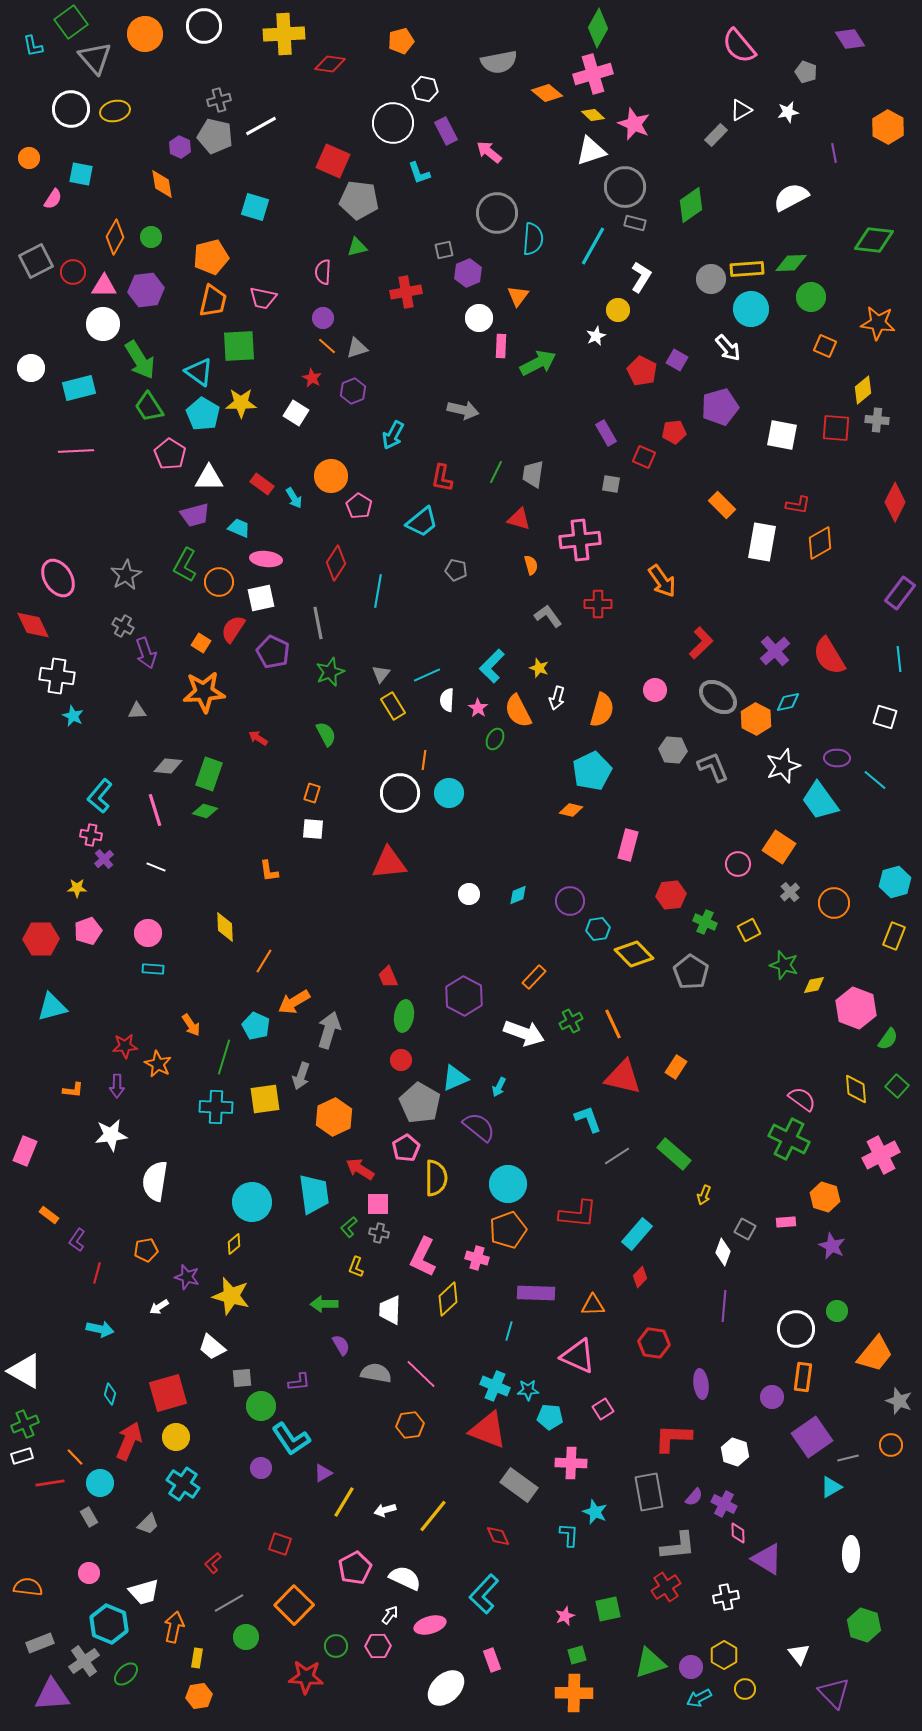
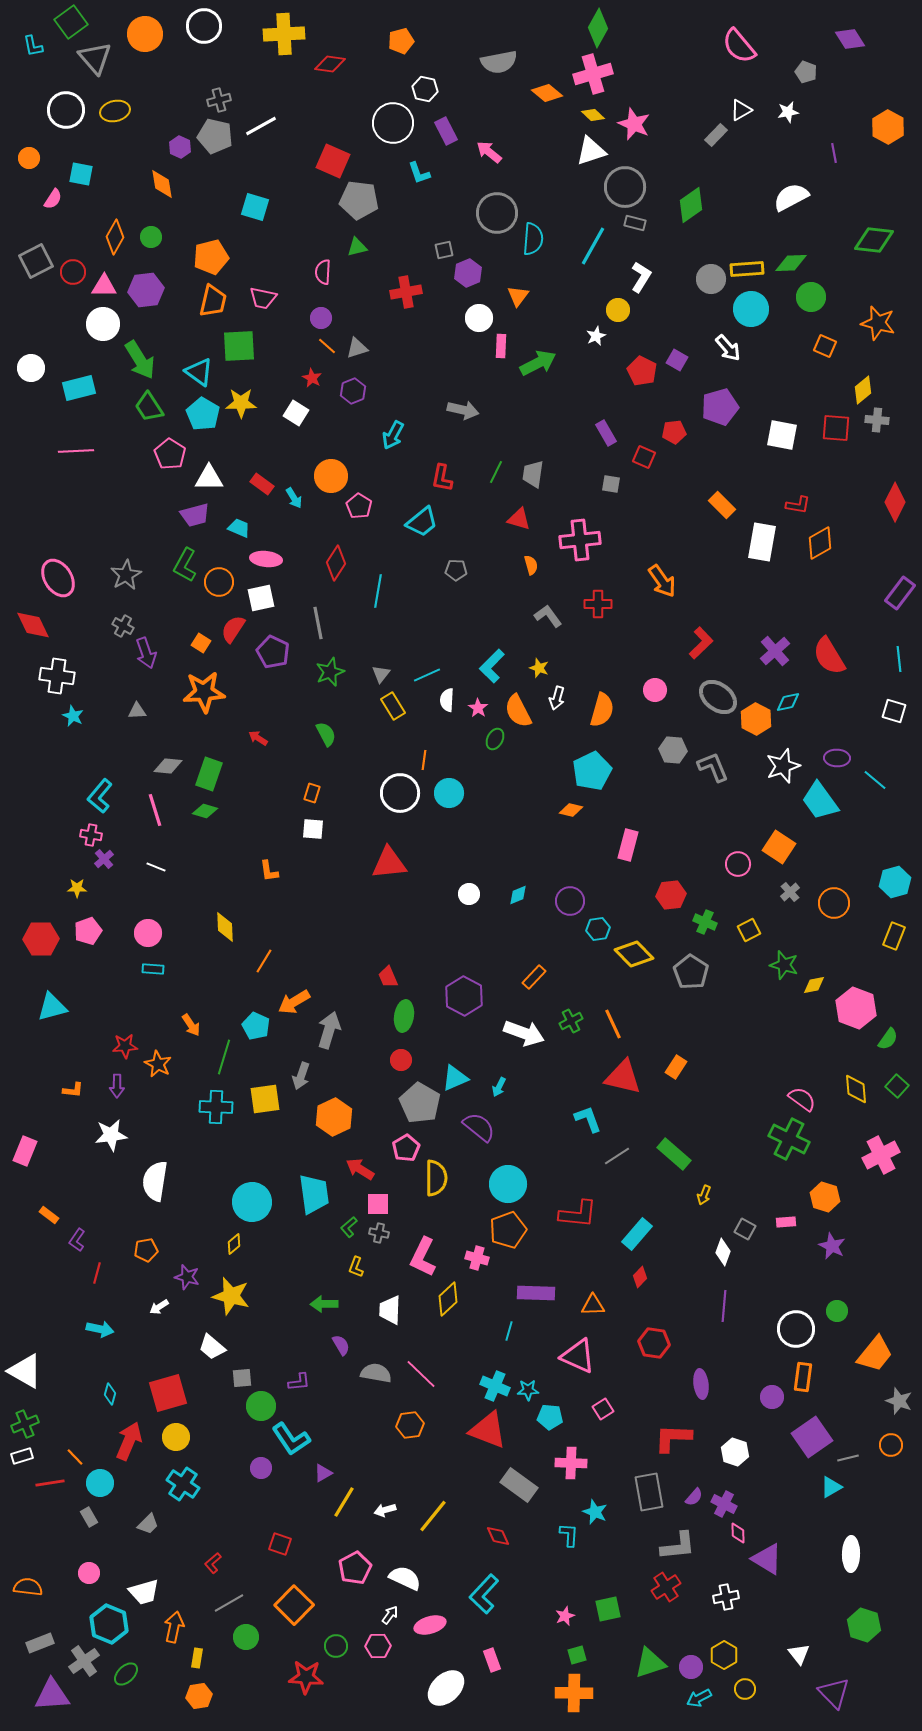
white circle at (71, 109): moved 5 px left, 1 px down
purple circle at (323, 318): moved 2 px left
orange star at (878, 323): rotated 8 degrees clockwise
gray pentagon at (456, 570): rotated 10 degrees counterclockwise
white square at (885, 717): moved 9 px right, 6 px up
